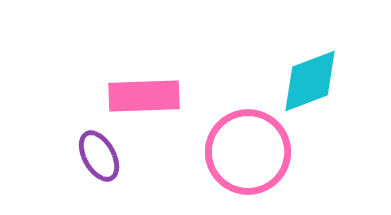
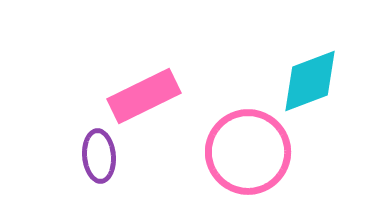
pink rectangle: rotated 24 degrees counterclockwise
purple ellipse: rotated 24 degrees clockwise
